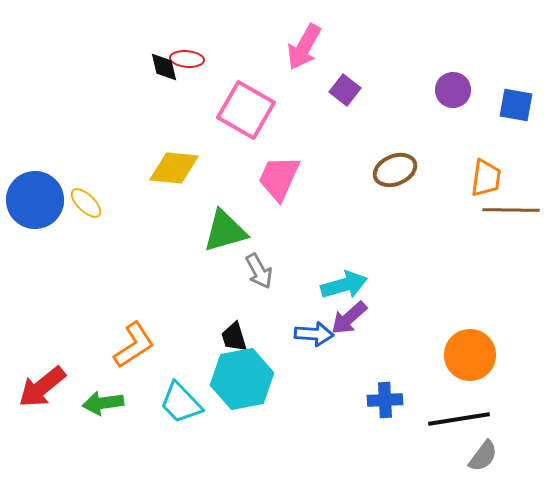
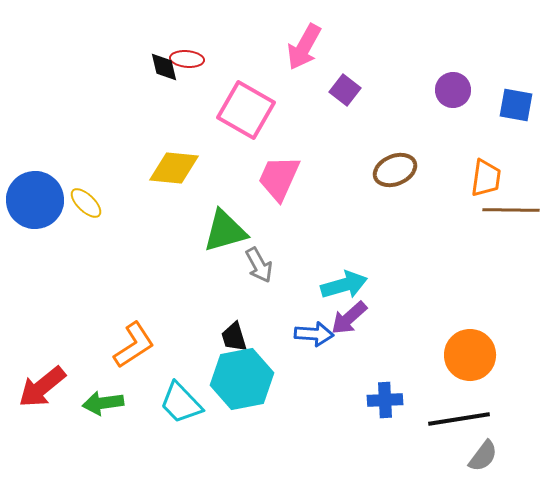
gray arrow: moved 6 px up
